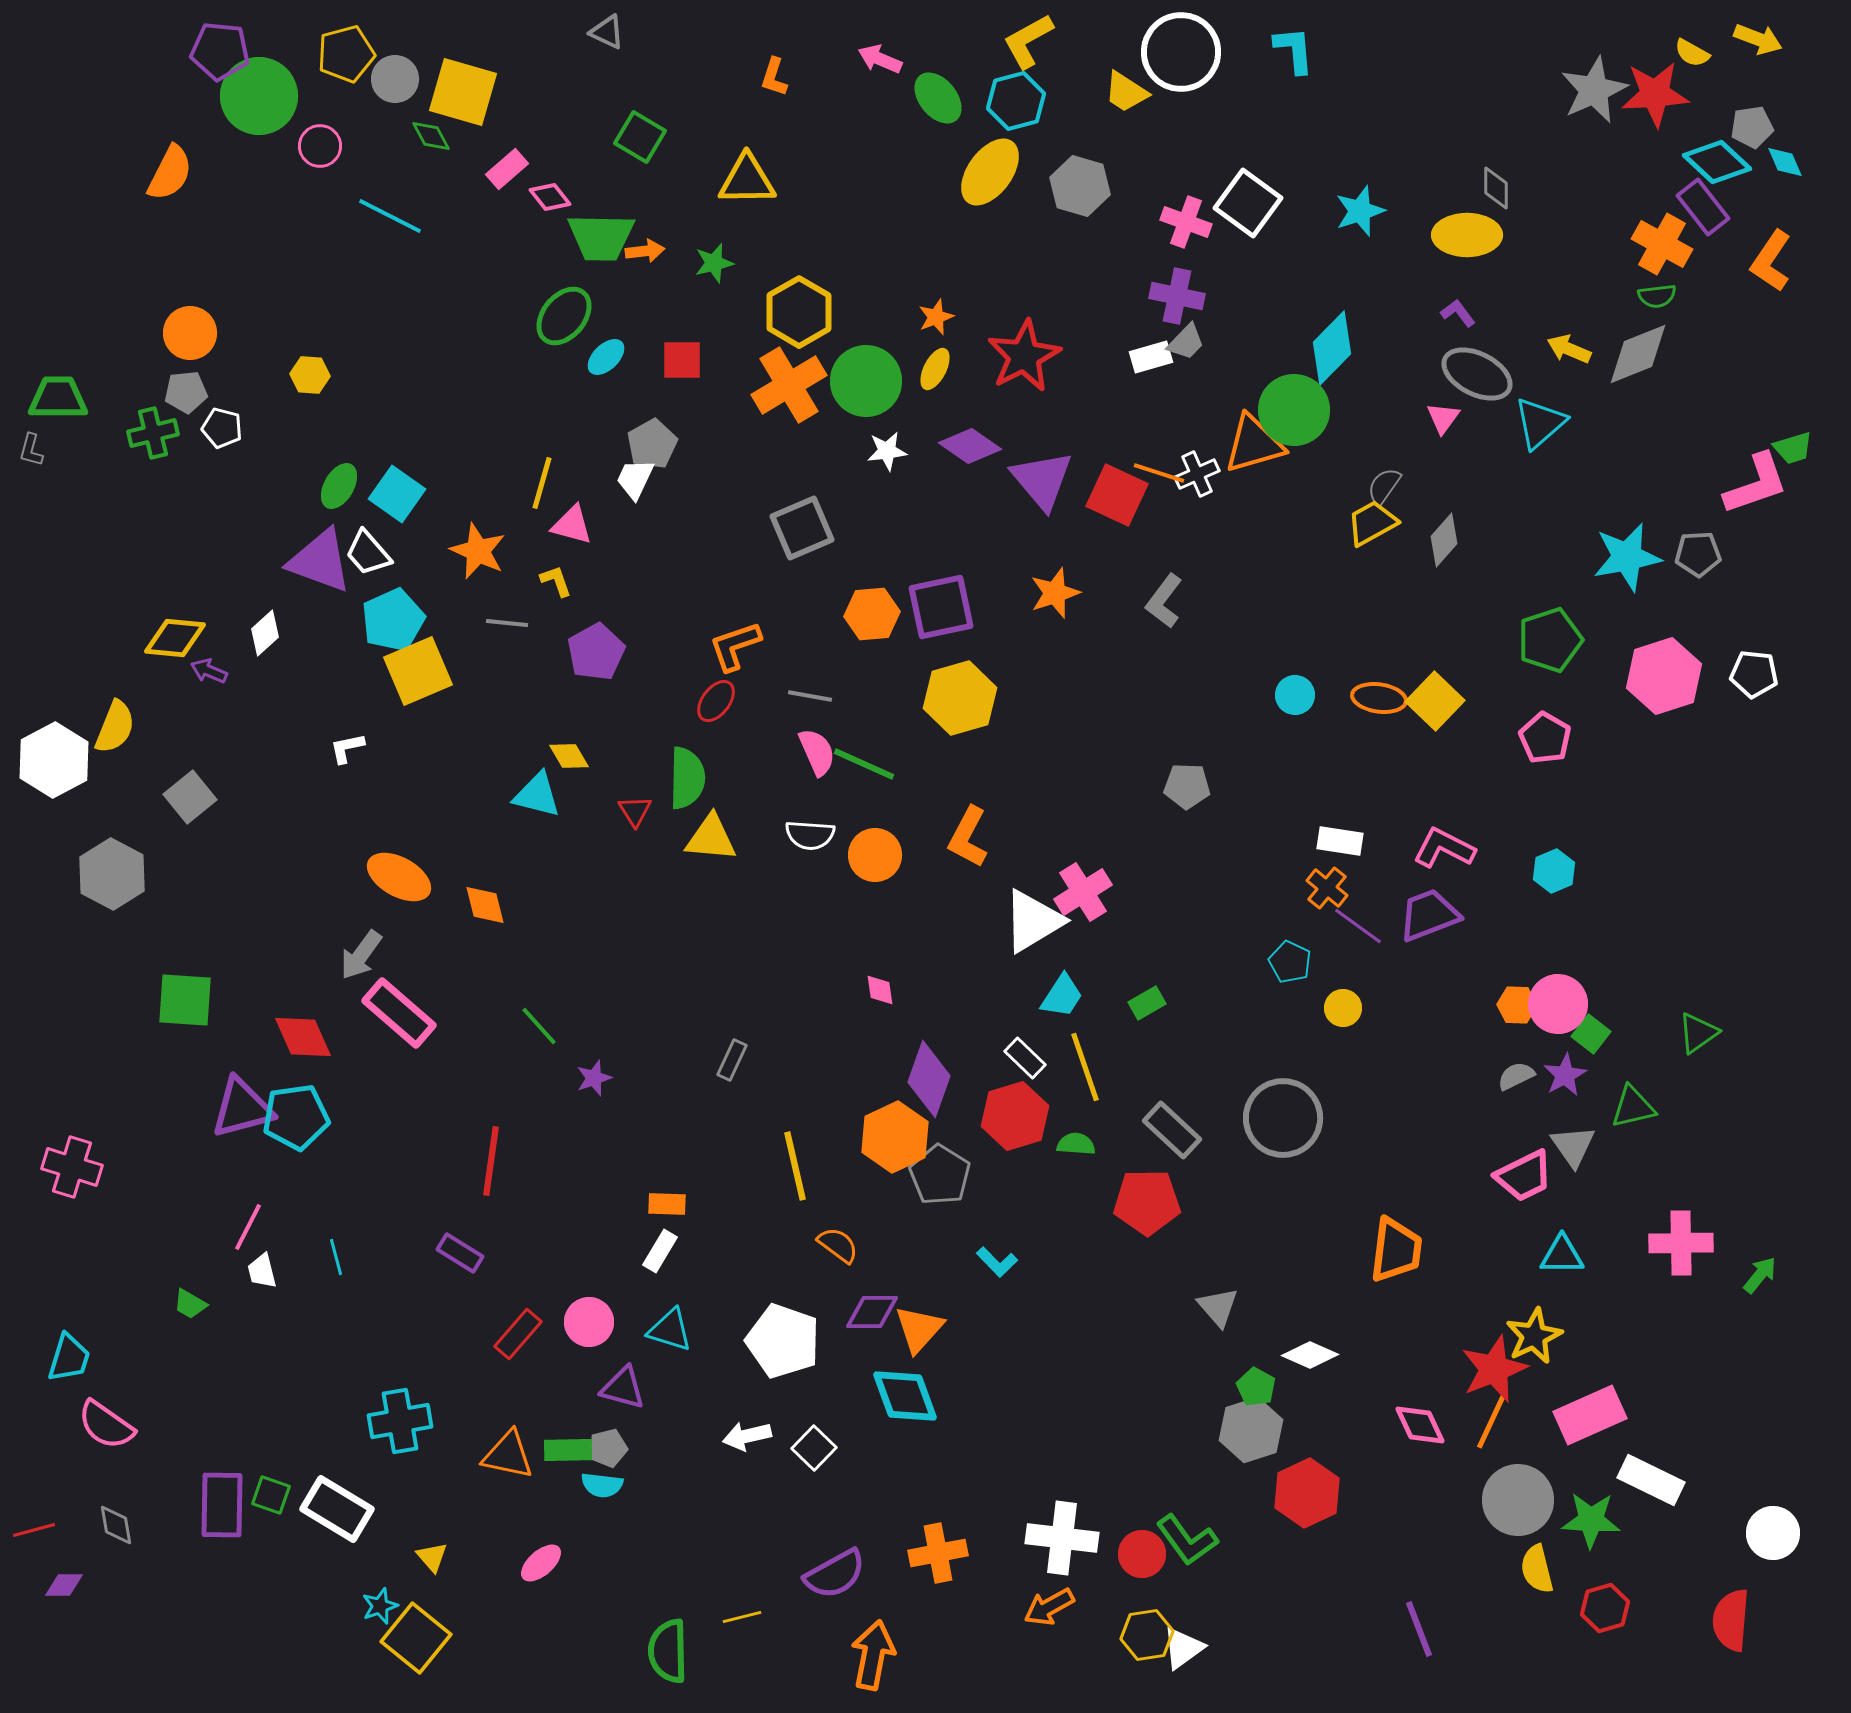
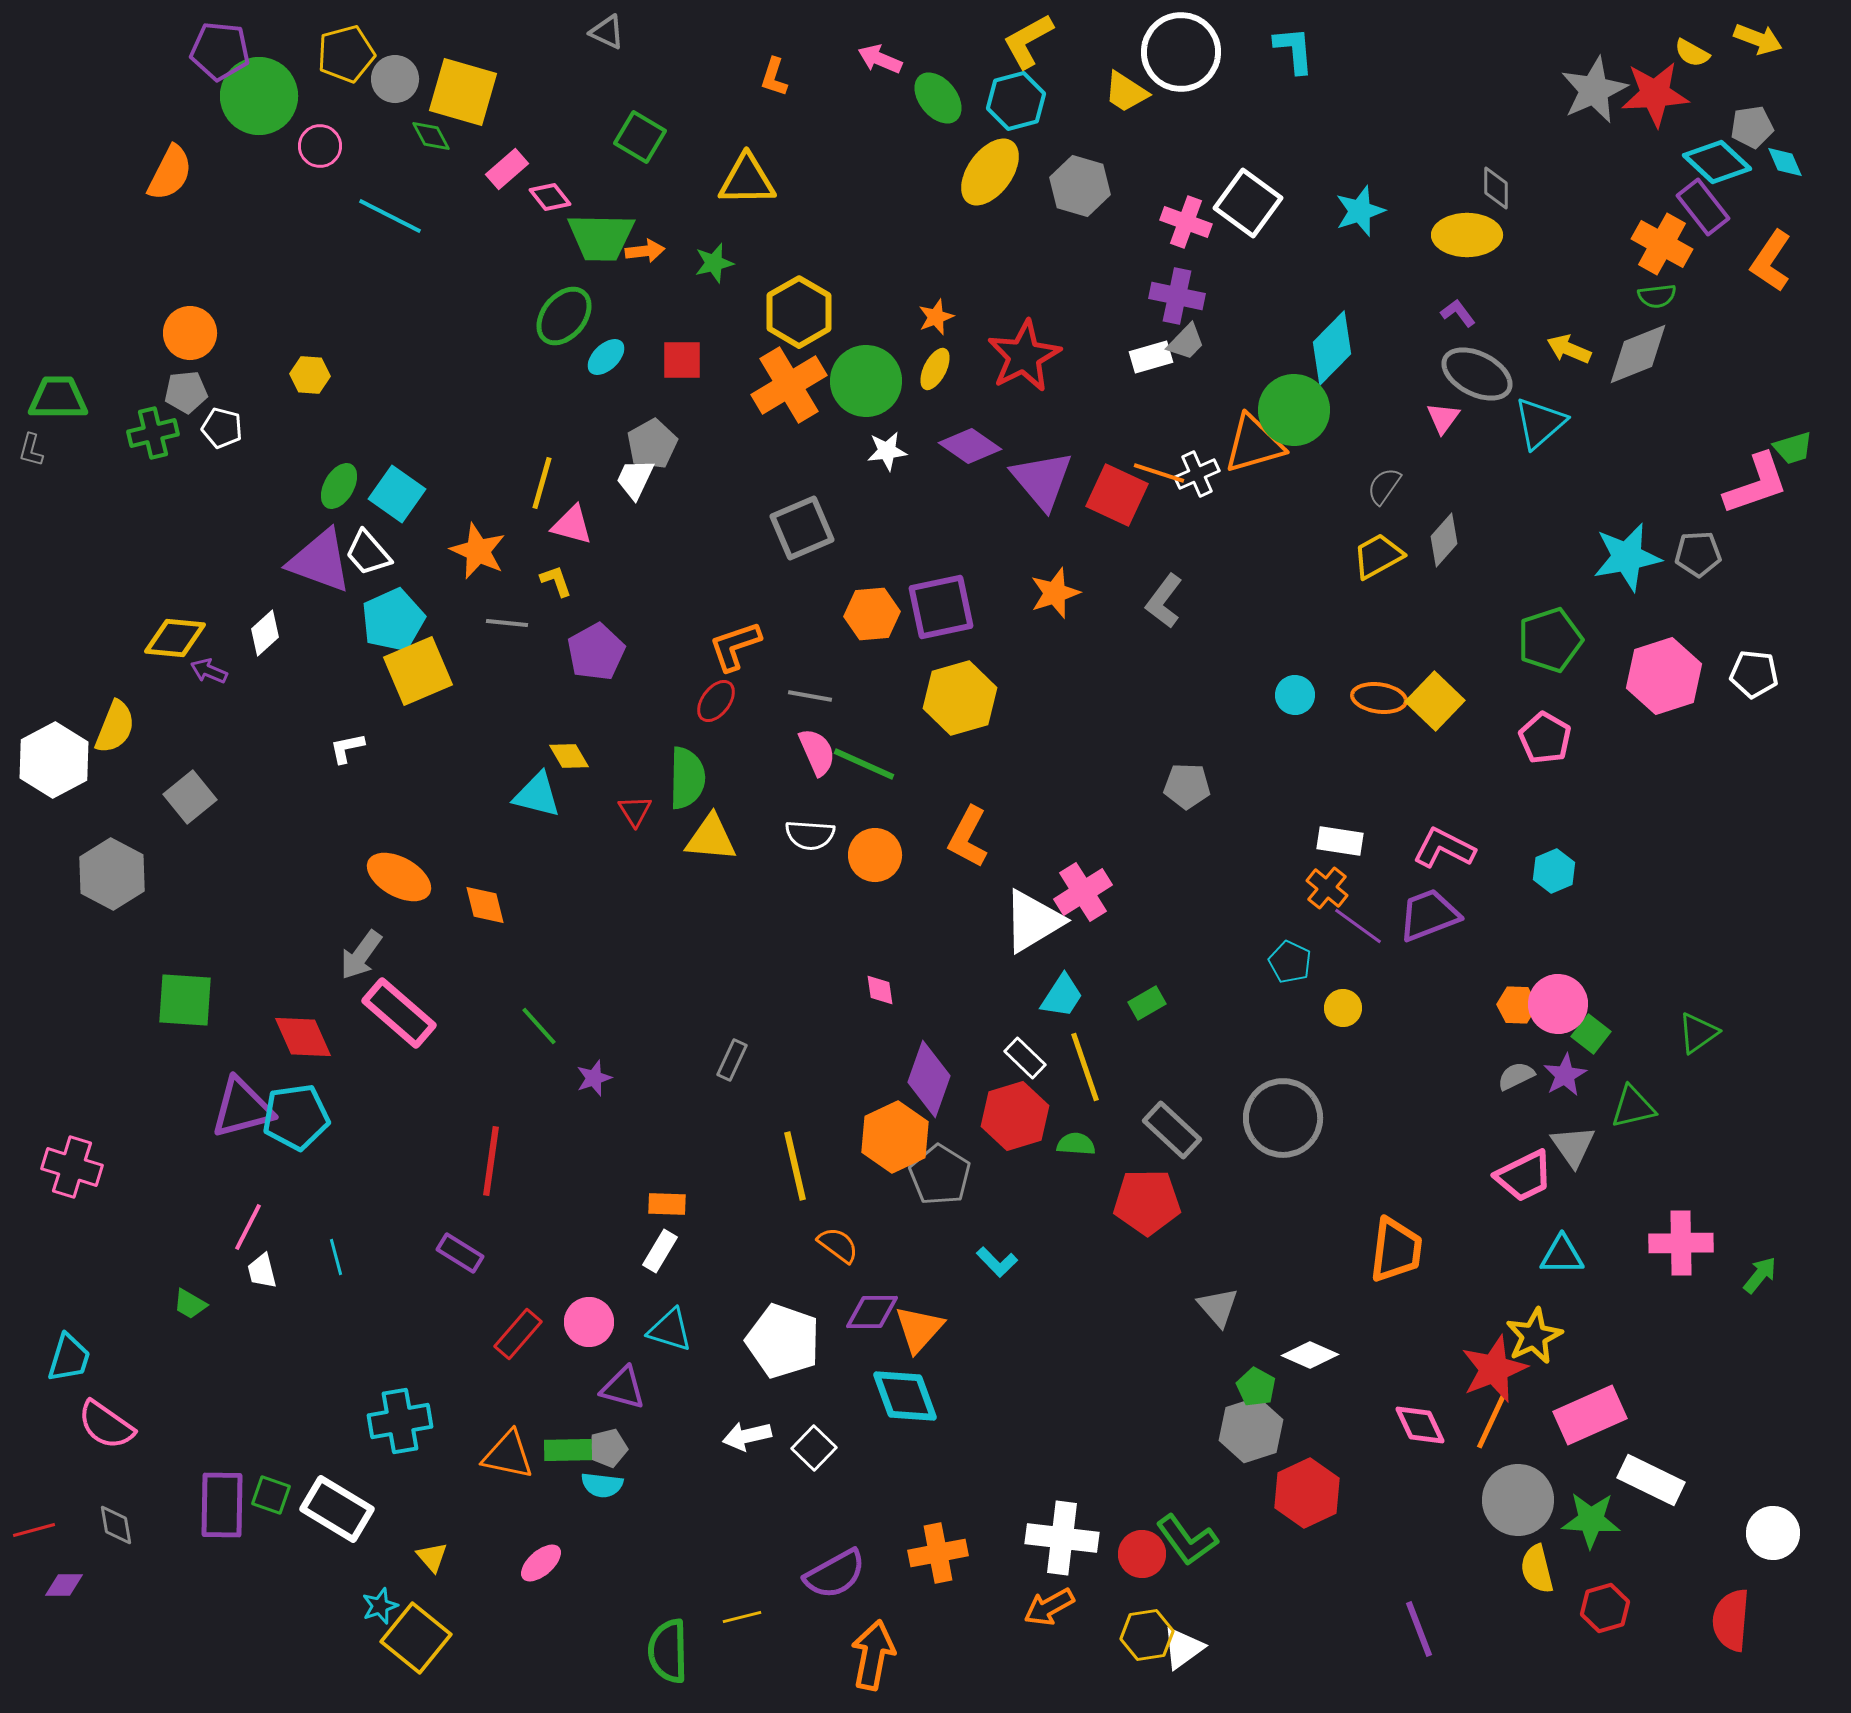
yellow trapezoid at (1372, 523): moved 6 px right, 33 px down
